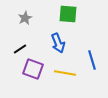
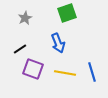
green square: moved 1 px left, 1 px up; rotated 24 degrees counterclockwise
blue line: moved 12 px down
